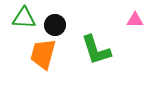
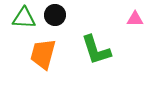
pink triangle: moved 1 px up
black circle: moved 10 px up
